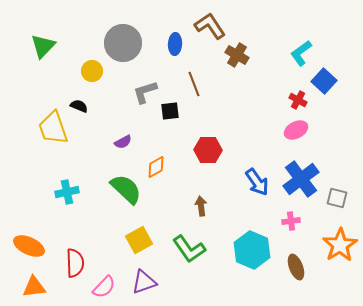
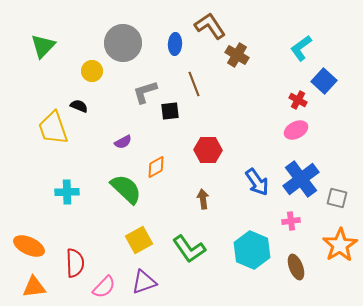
cyan L-shape: moved 5 px up
cyan cross: rotated 10 degrees clockwise
brown arrow: moved 2 px right, 7 px up
